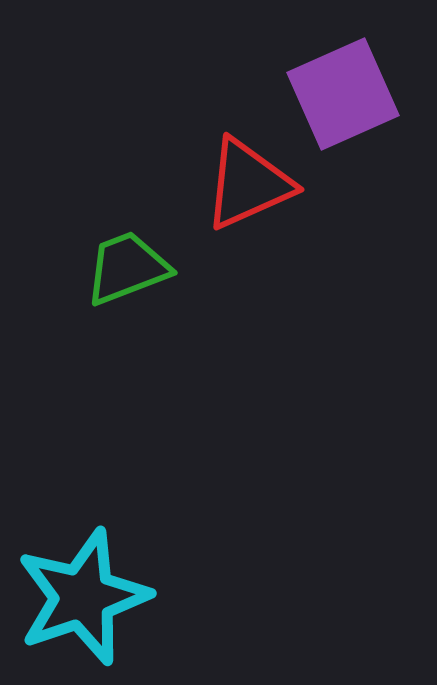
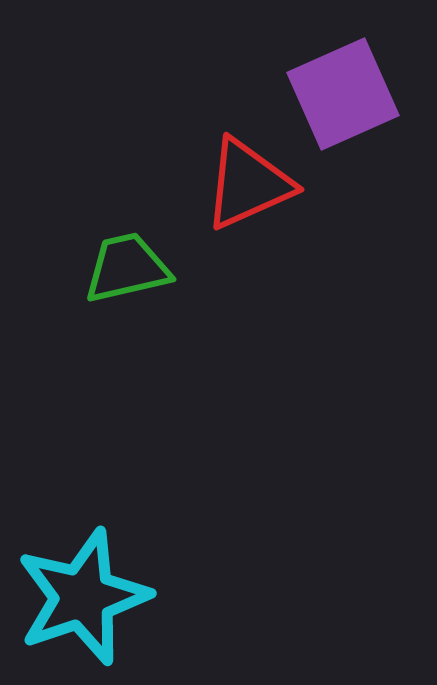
green trapezoid: rotated 8 degrees clockwise
